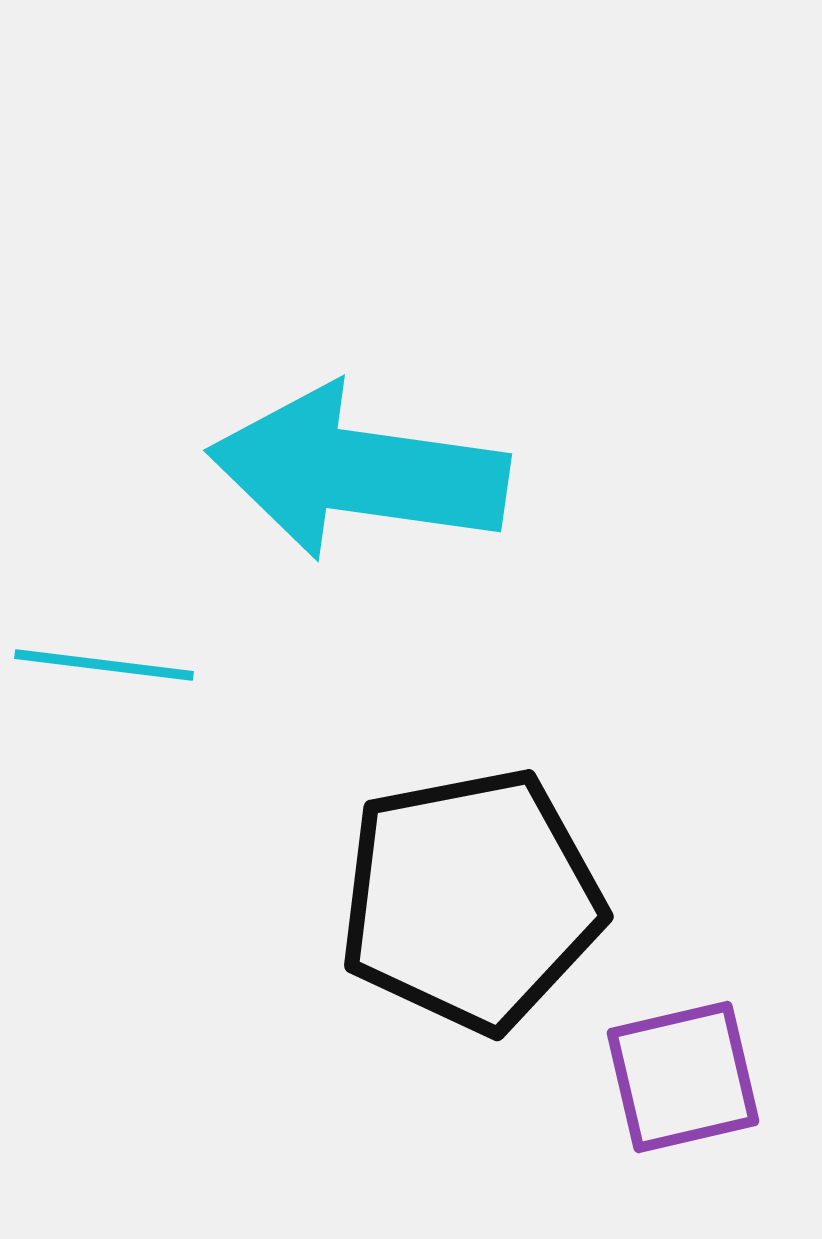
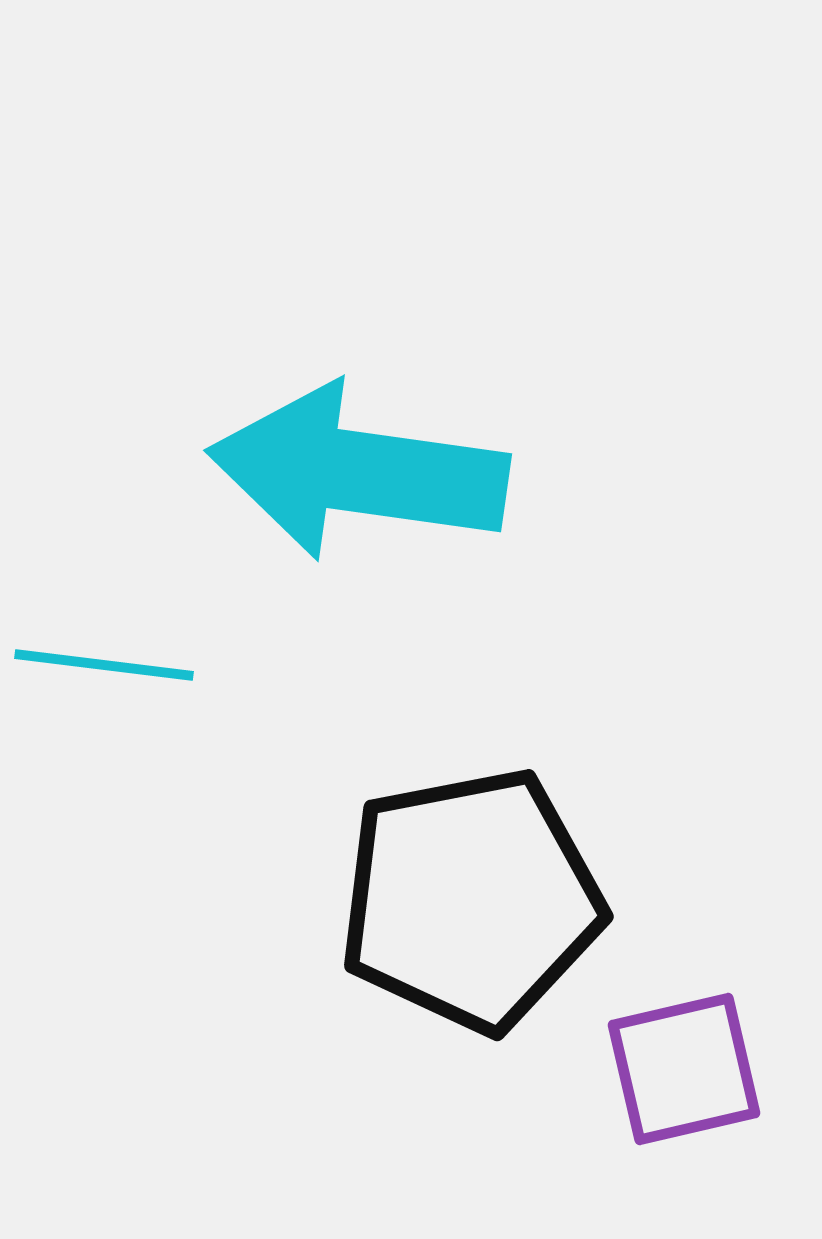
purple square: moved 1 px right, 8 px up
